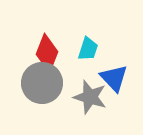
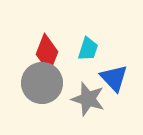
gray star: moved 2 px left, 2 px down
